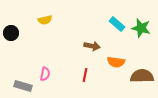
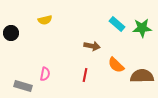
green star: moved 1 px right; rotated 18 degrees counterclockwise
orange semicircle: moved 3 px down; rotated 36 degrees clockwise
